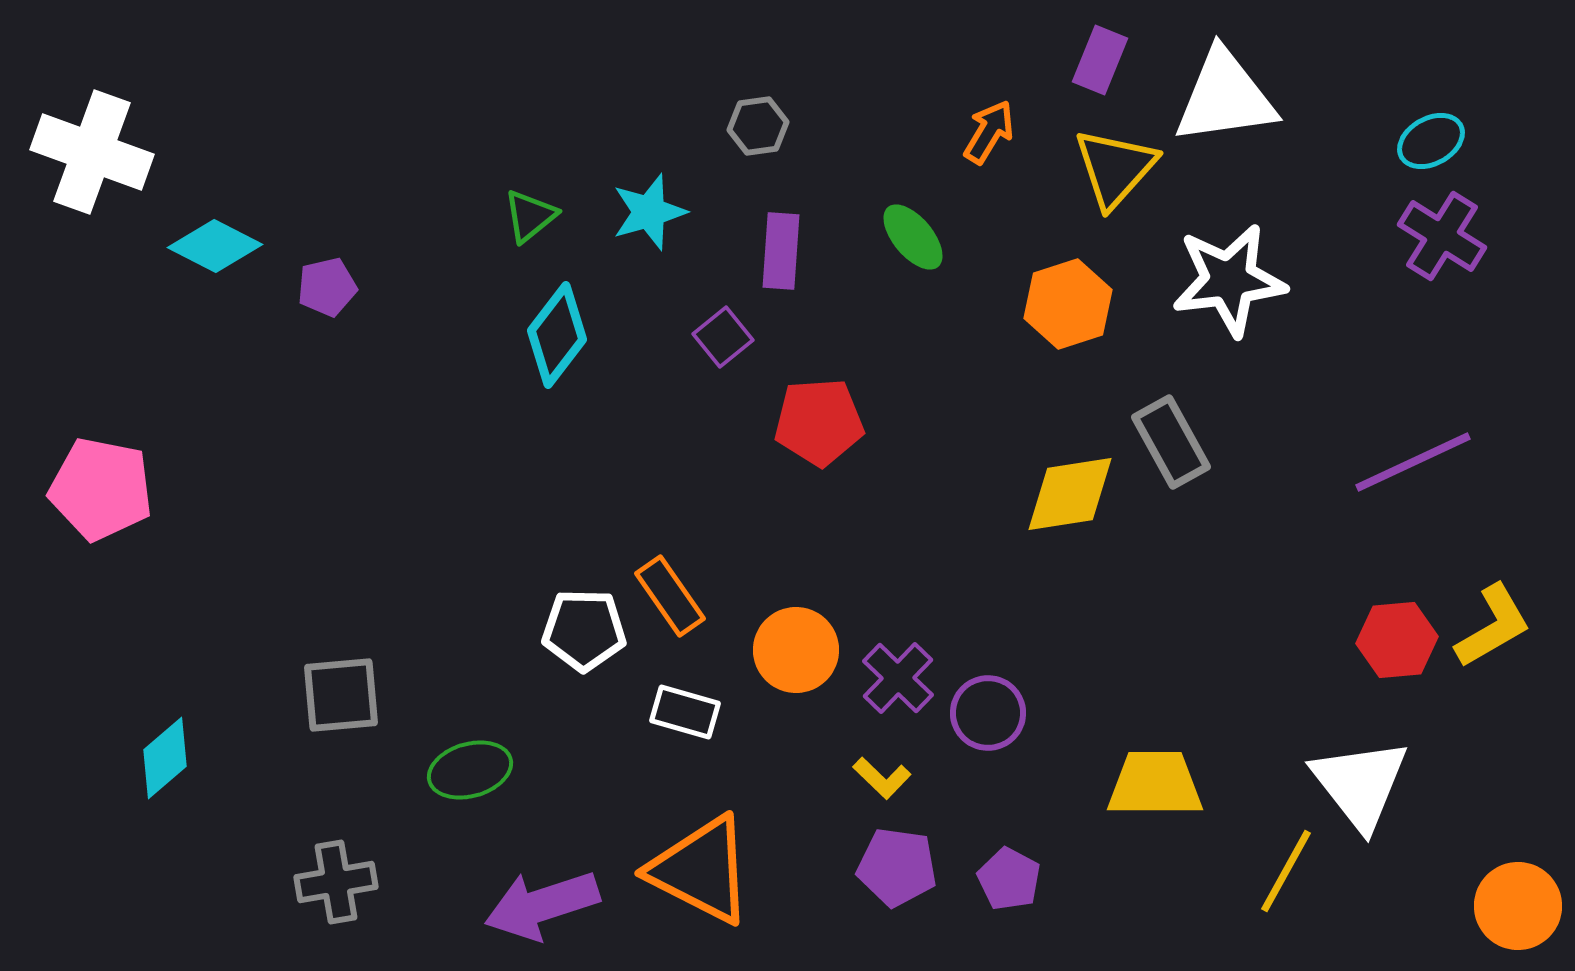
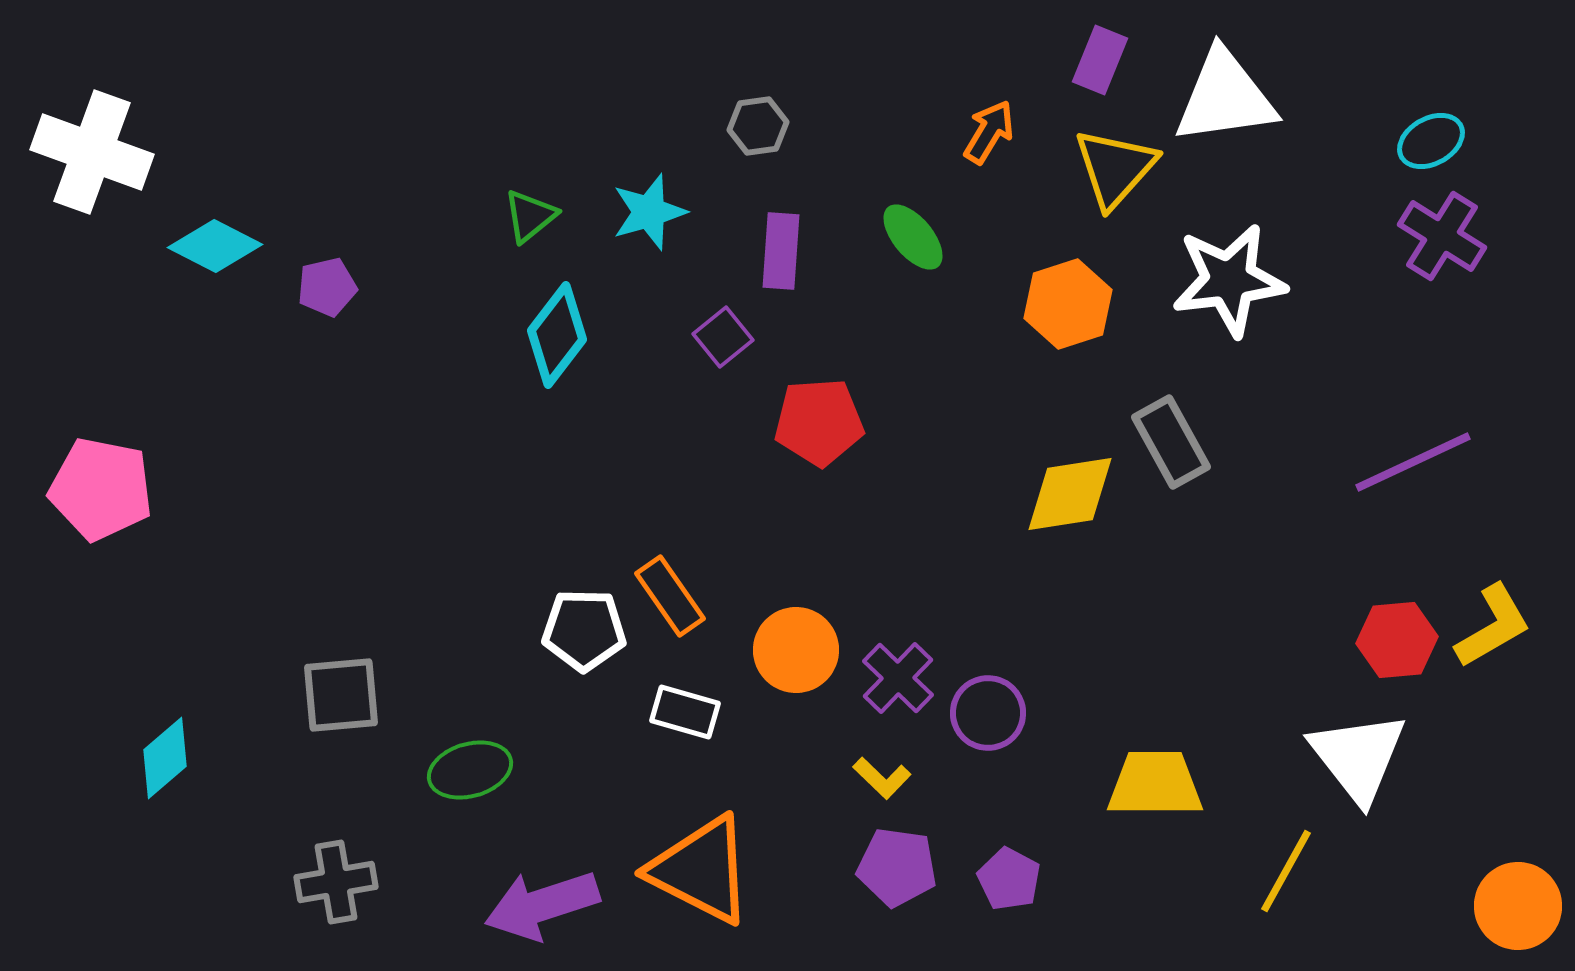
white triangle at (1360, 784): moved 2 px left, 27 px up
